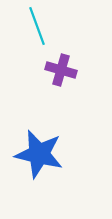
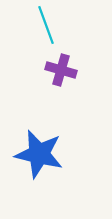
cyan line: moved 9 px right, 1 px up
